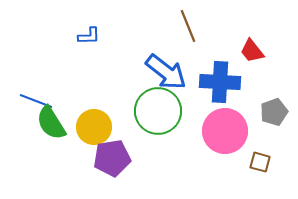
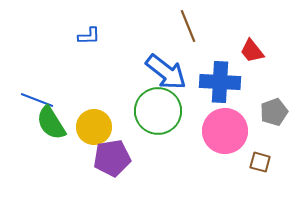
blue line: moved 1 px right, 1 px up
